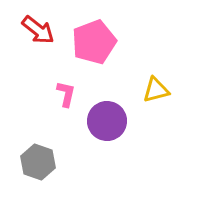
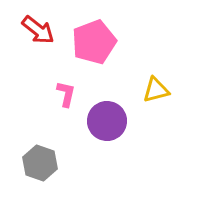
gray hexagon: moved 2 px right, 1 px down
